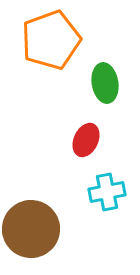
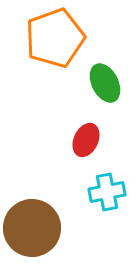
orange pentagon: moved 4 px right, 2 px up
green ellipse: rotated 18 degrees counterclockwise
brown circle: moved 1 px right, 1 px up
